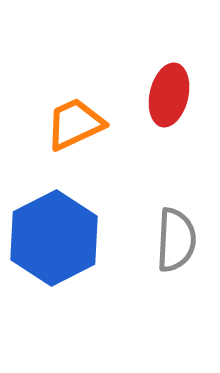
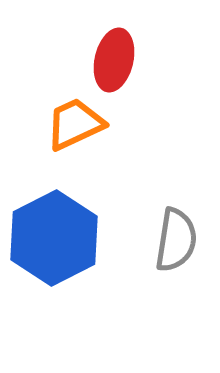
red ellipse: moved 55 px left, 35 px up
gray semicircle: rotated 6 degrees clockwise
